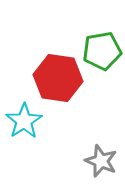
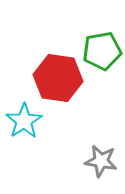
gray star: rotated 12 degrees counterclockwise
